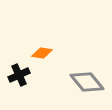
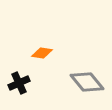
black cross: moved 8 px down
